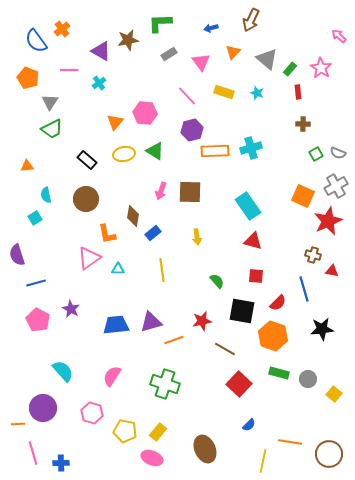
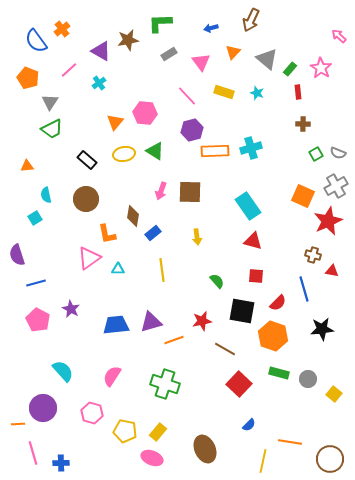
pink line at (69, 70): rotated 42 degrees counterclockwise
brown circle at (329, 454): moved 1 px right, 5 px down
